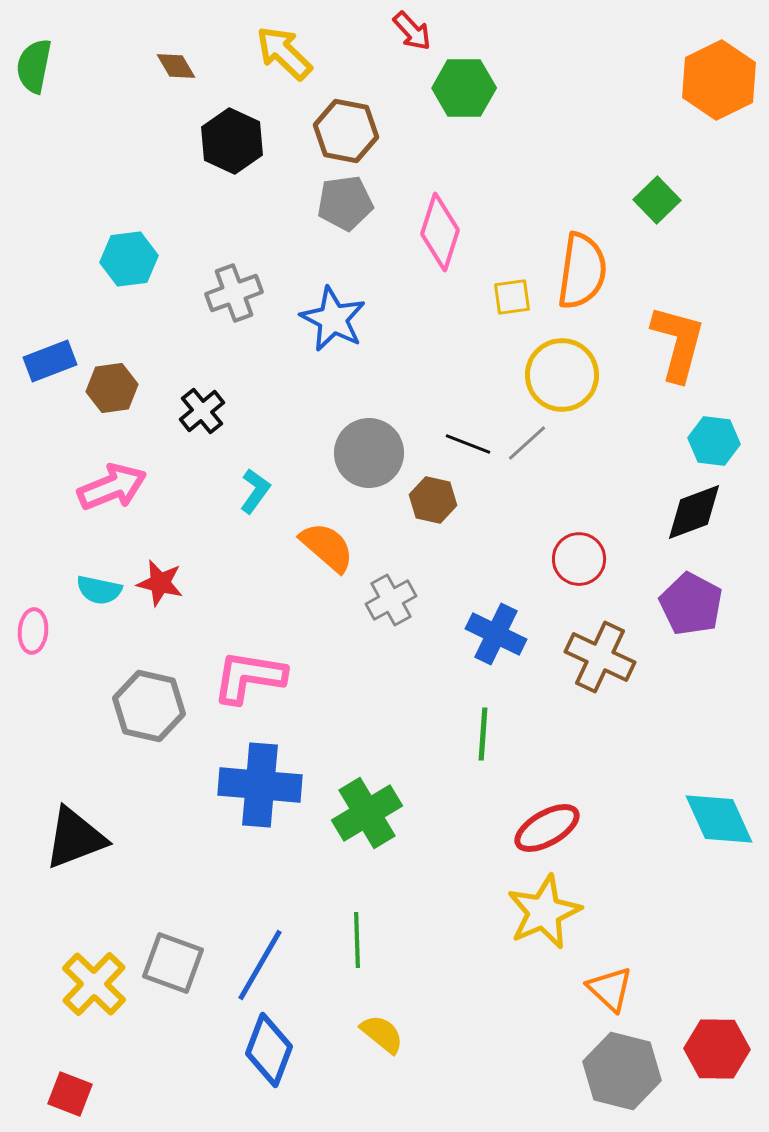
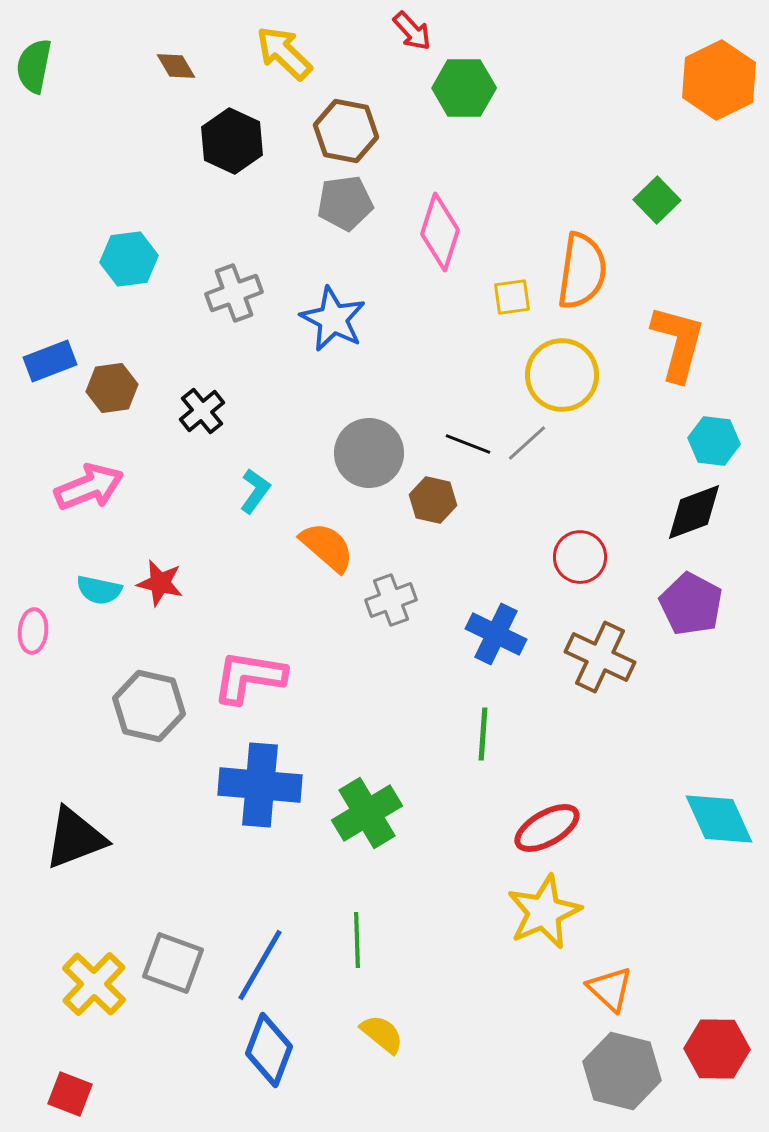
pink arrow at (112, 487): moved 23 px left
red circle at (579, 559): moved 1 px right, 2 px up
gray cross at (391, 600): rotated 9 degrees clockwise
